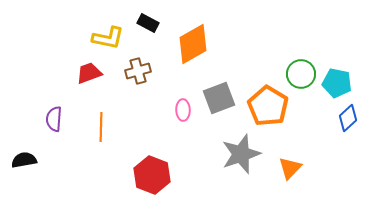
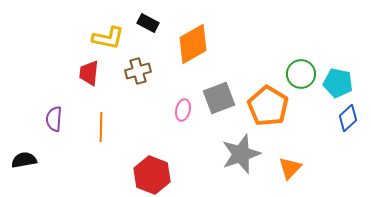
red trapezoid: rotated 64 degrees counterclockwise
cyan pentagon: moved 1 px right
pink ellipse: rotated 15 degrees clockwise
